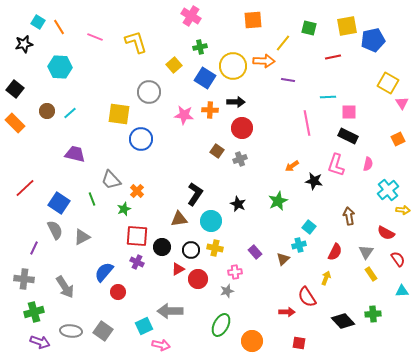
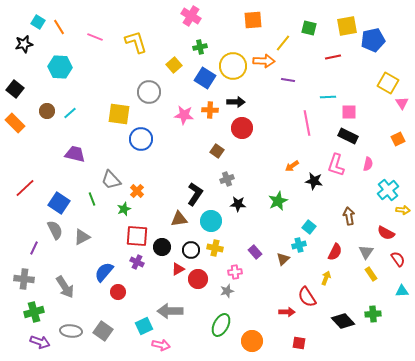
gray cross at (240, 159): moved 13 px left, 20 px down
black star at (238, 204): rotated 21 degrees counterclockwise
